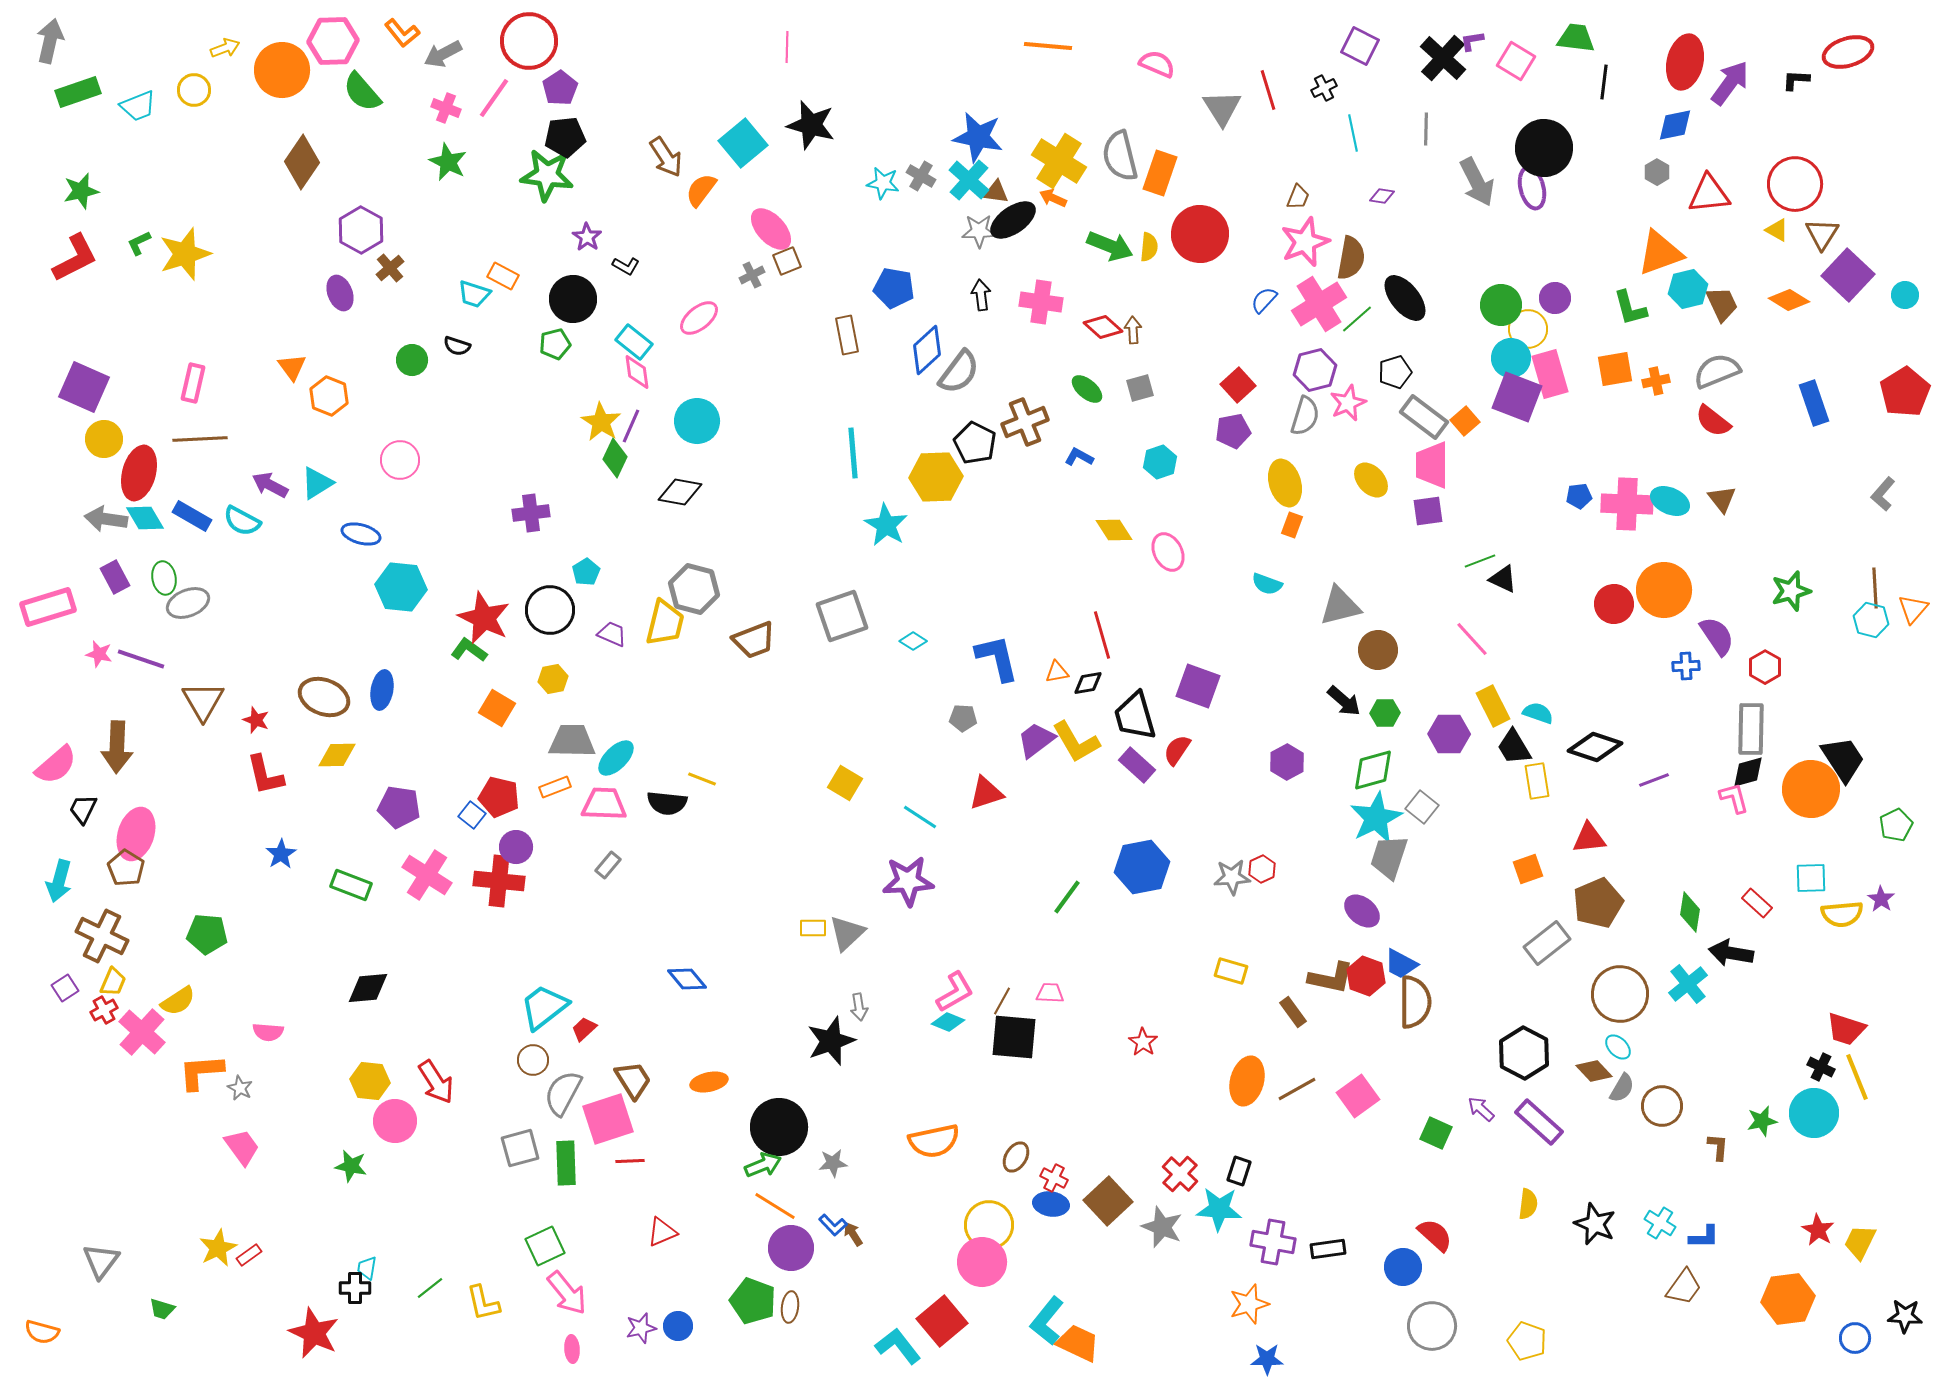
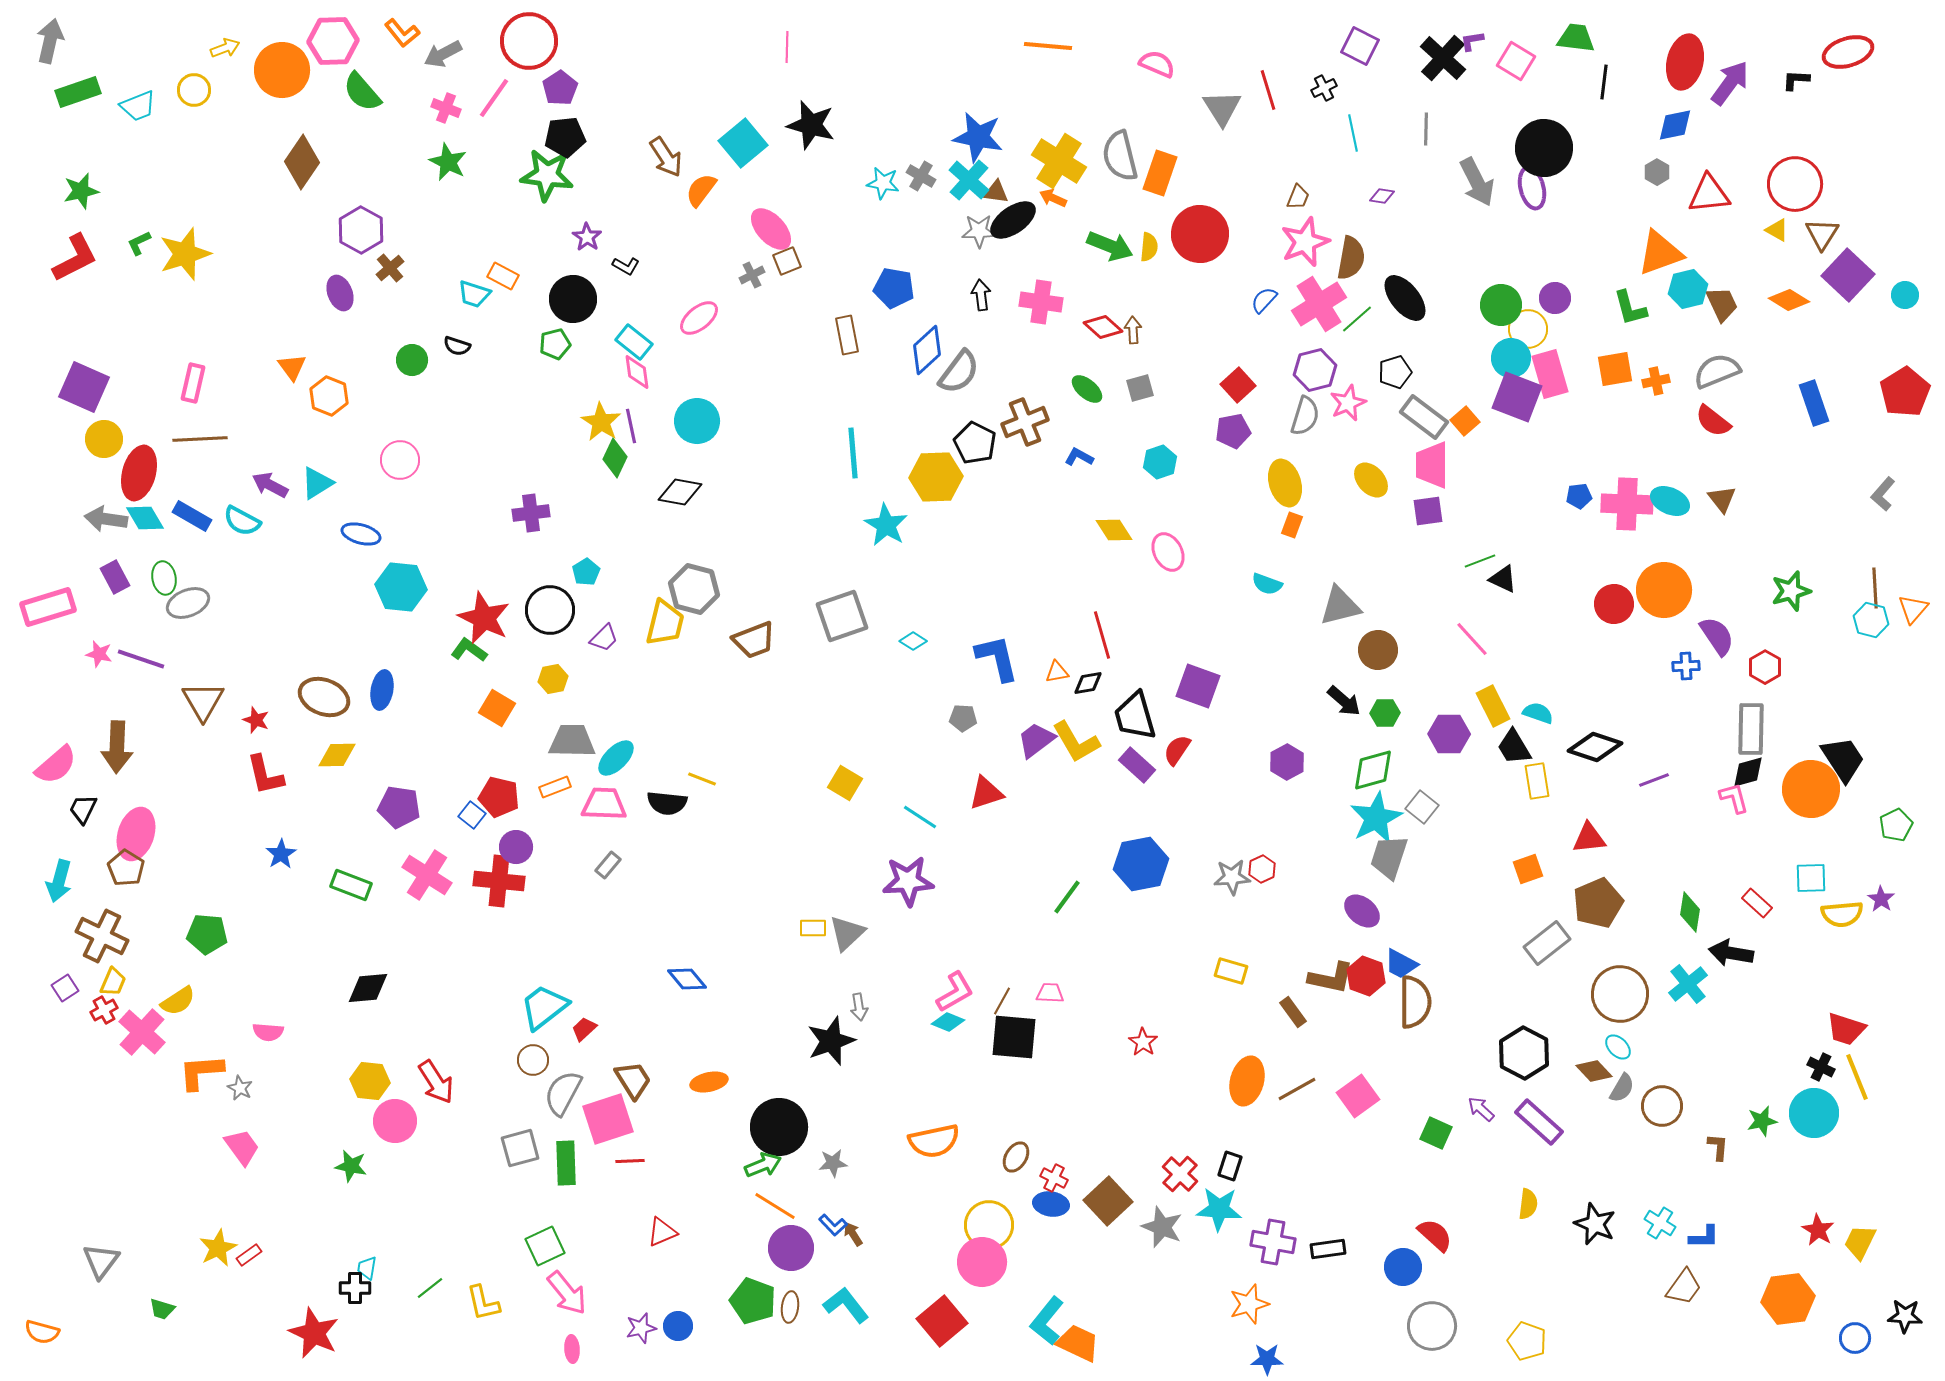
purple line at (631, 426): rotated 36 degrees counterclockwise
purple trapezoid at (612, 634): moved 8 px left, 4 px down; rotated 112 degrees clockwise
blue hexagon at (1142, 867): moved 1 px left, 3 px up
black rectangle at (1239, 1171): moved 9 px left, 5 px up
cyan L-shape at (898, 1346): moved 52 px left, 41 px up
